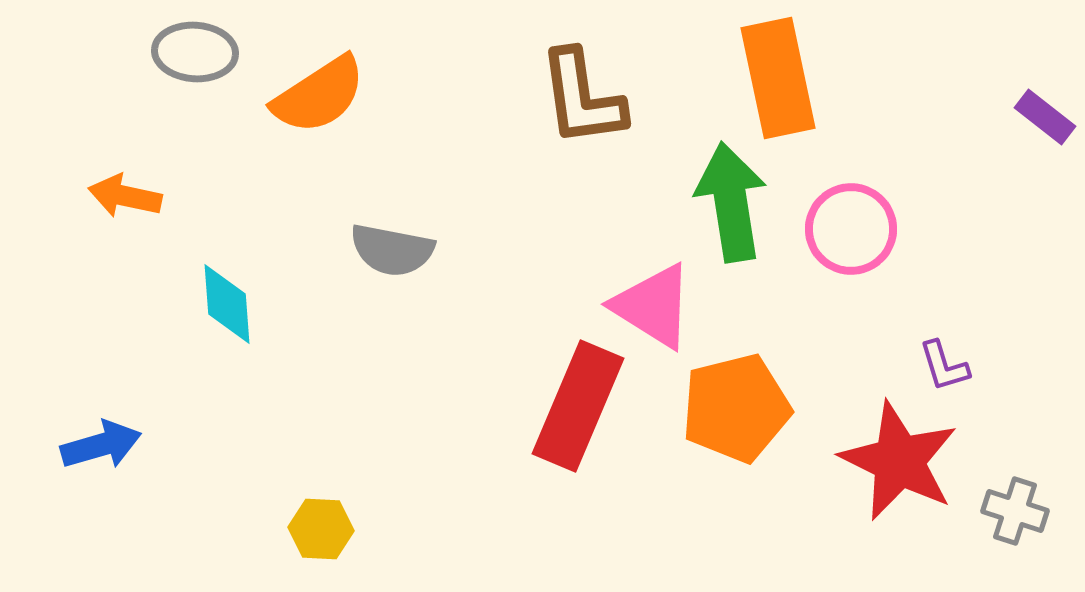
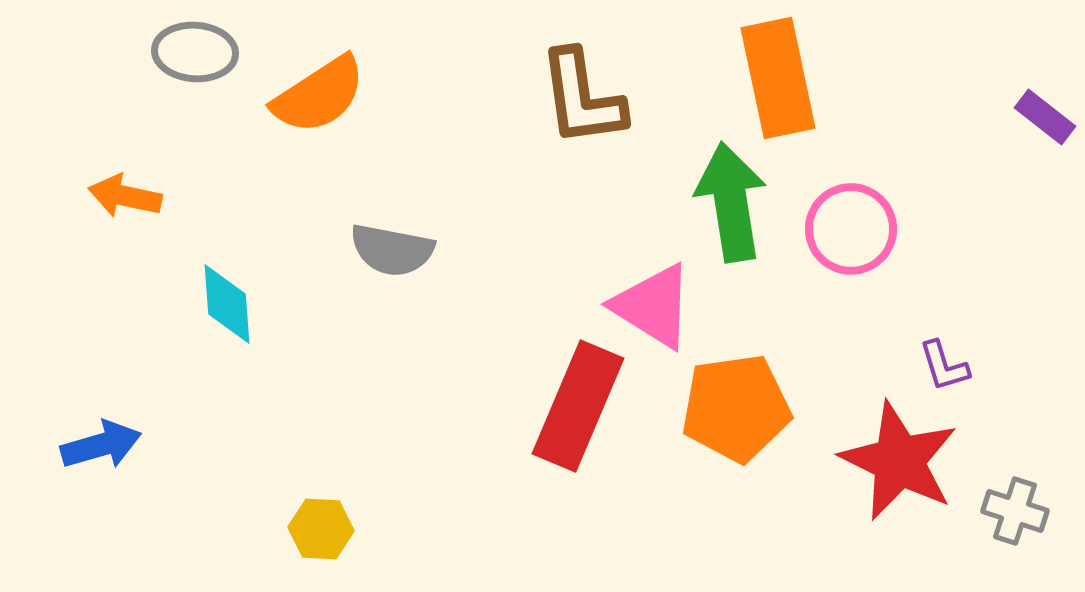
orange pentagon: rotated 6 degrees clockwise
